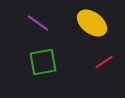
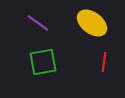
red line: rotated 48 degrees counterclockwise
